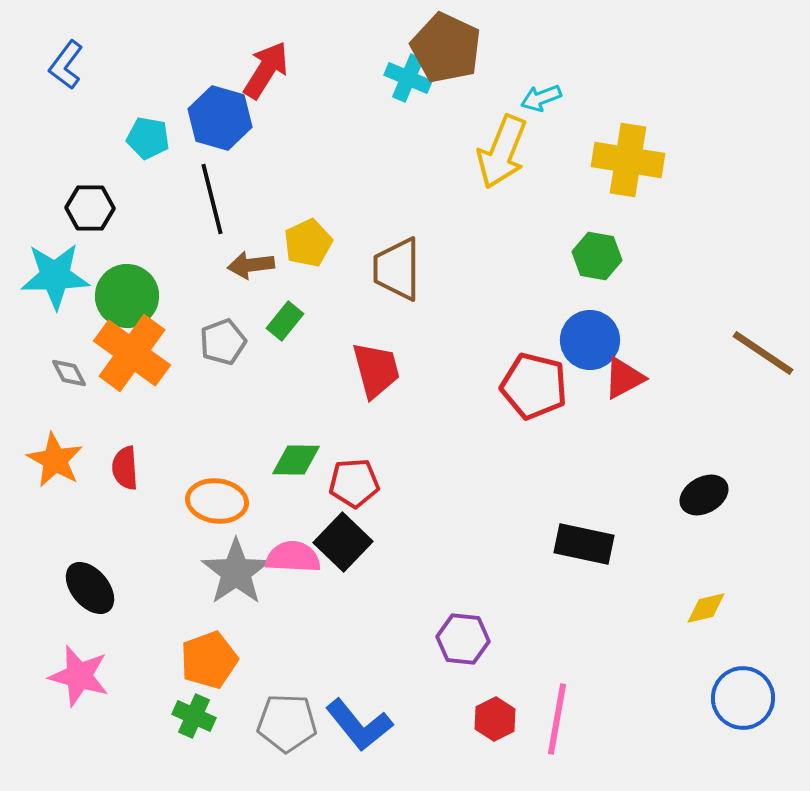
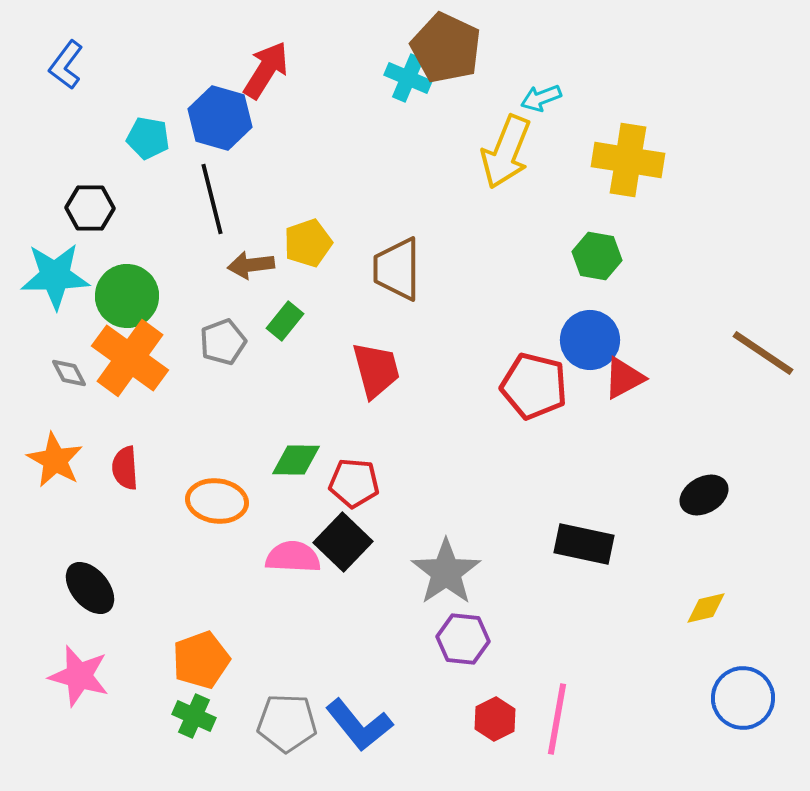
yellow arrow at (502, 152): moved 4 px right
yellow pentagon at (308, 243): rotated 6 degrees clockwise
orange cross at (132, 353): moved 2 px left, 5 px down
red pentagon at (354, 483): rotated 9 degrees clockwise
gray star at (236, 572): moved 210 px right
orange pentagon at (209, 660): moved 8 px left
